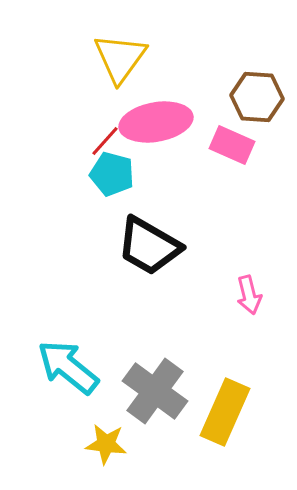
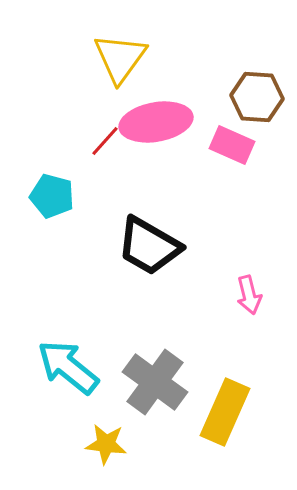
cyan pentagon: moved 60 px left, 22 px down
gray cross: moved 9 px up
